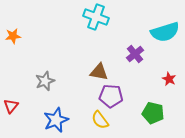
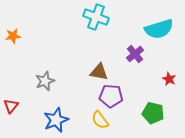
cyan semicircle: moved 6 px left, 3 px up
